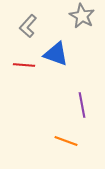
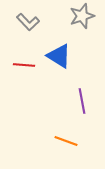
gray star: rotated 25 degrees clockwise
gray L-shape: moved 4 px up; rotated 85 degrees counterclockwise
blue triangle: moved 3 px right, 2 px down; rotated 12 degrees clockwise
purple line: moved 4 px up
